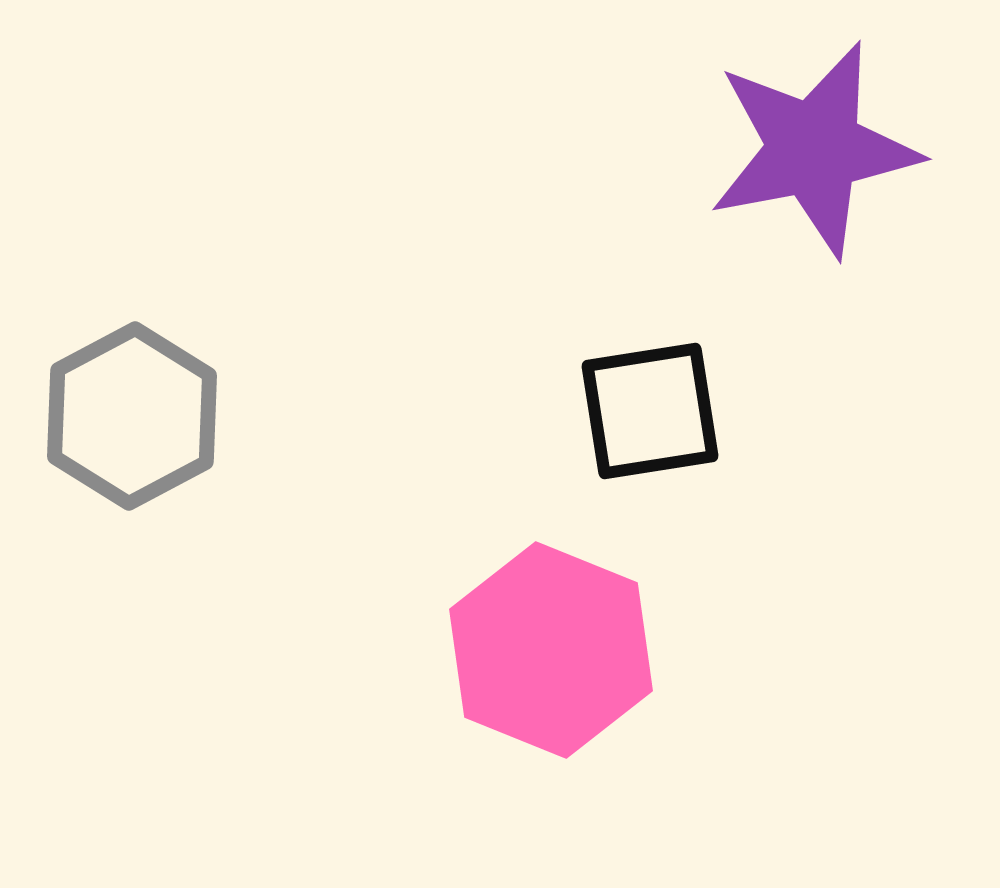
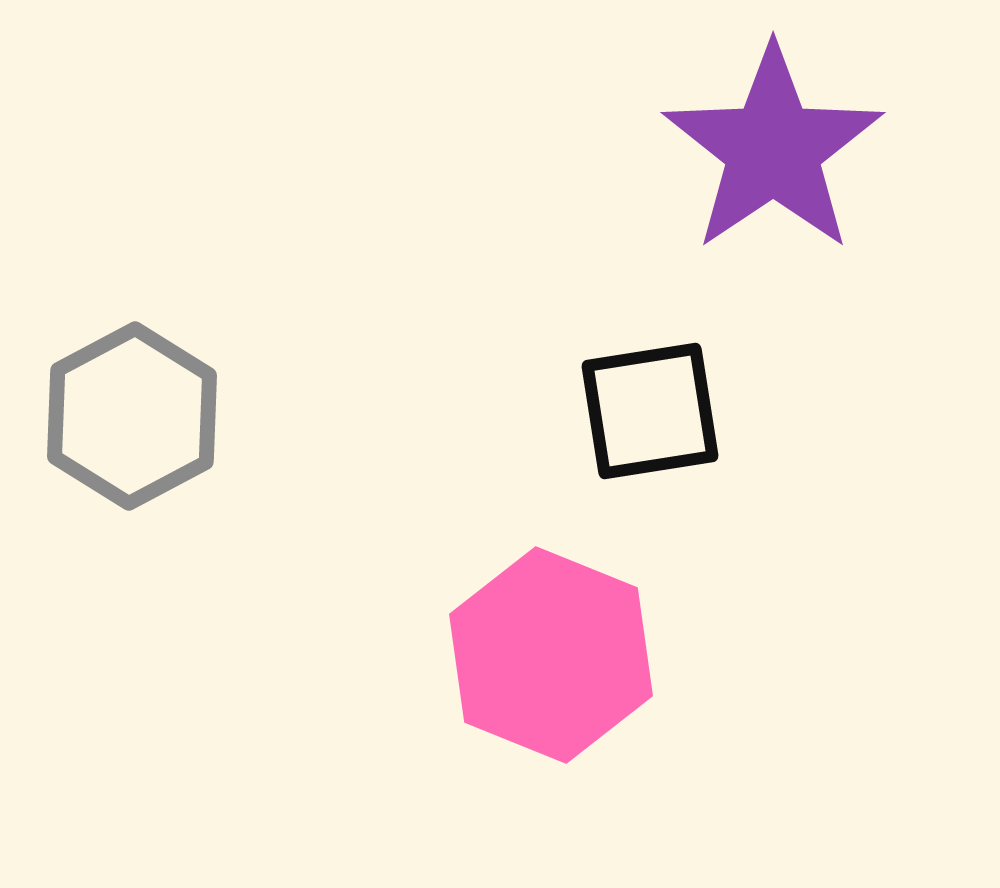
purple star: moved 41 px left; rotated 23 degrees counterclockwise
pink hexagon: moved 5 px down
